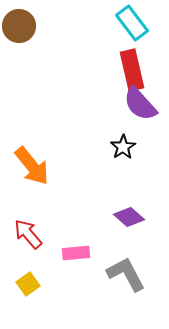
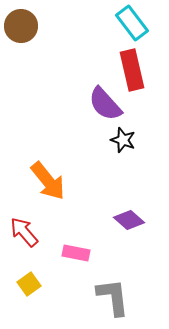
brown circle: moved 2 px right
purple semicircle: moved 35 px left
black star: moved 7 px up; rotated 20 degrees counterclockwise
orange arrow: moved 16 px right, 15 px down
purple diamond: moved 3 px down
red arrow: moved 4 px left, 2 px up
pink rectangle: rotated 16 degrees clockwise
gray L-shape: moved 13 px left, 23 px down; rotated 21 degrees clockwise
yellow square: moved 1 px right
